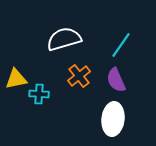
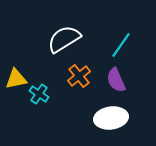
white semicircle: rotated 16 degrees counterclockwise
cyan cross: rotated 30 degrees clockwise
white ellipse: moved 2 px left, 1 px up; rotated 76 degrees clockwise
